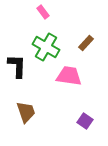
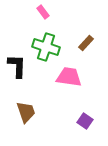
green cross: rotated 12 degrees counterclockwise
pink trapezoid: moved 1 px down
